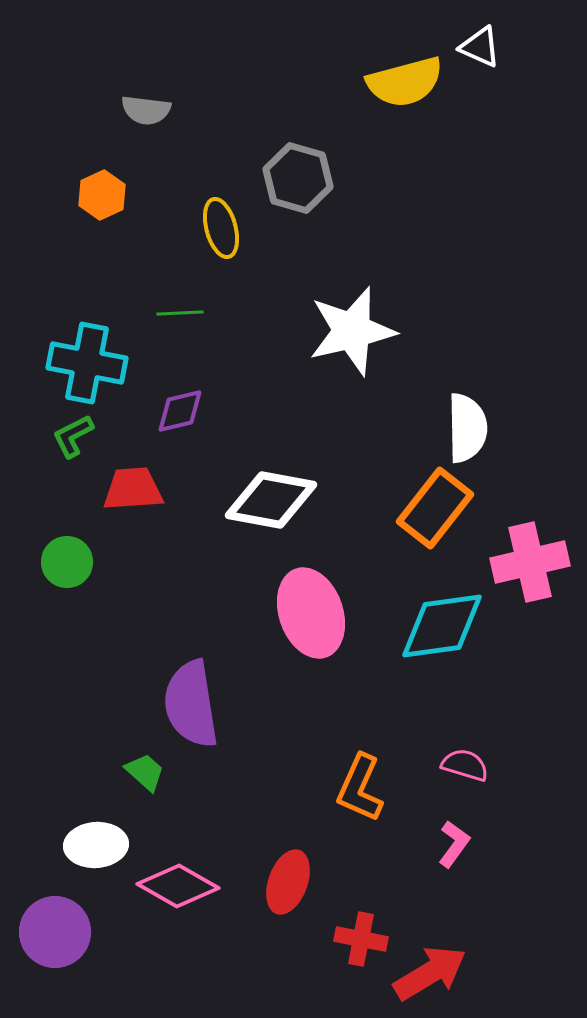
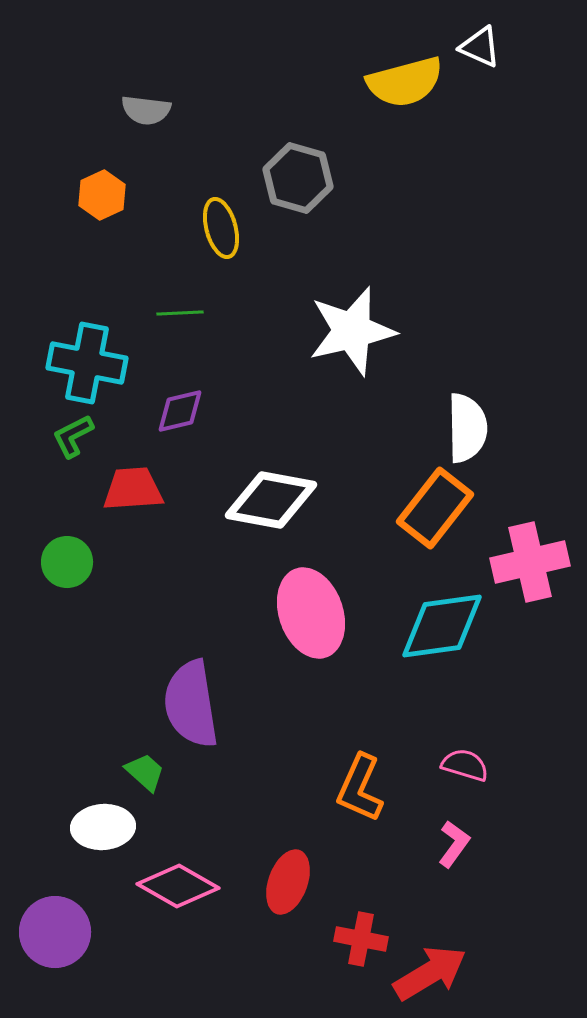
white ellipse: moved 7 px right, 18 px up
